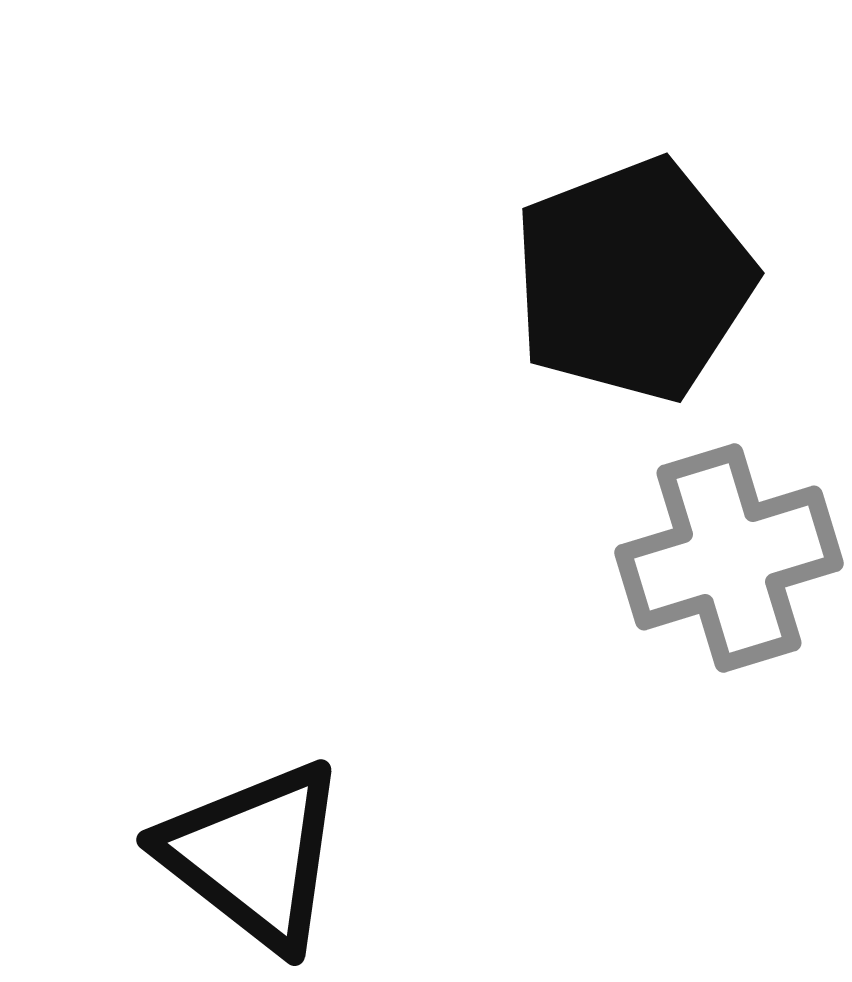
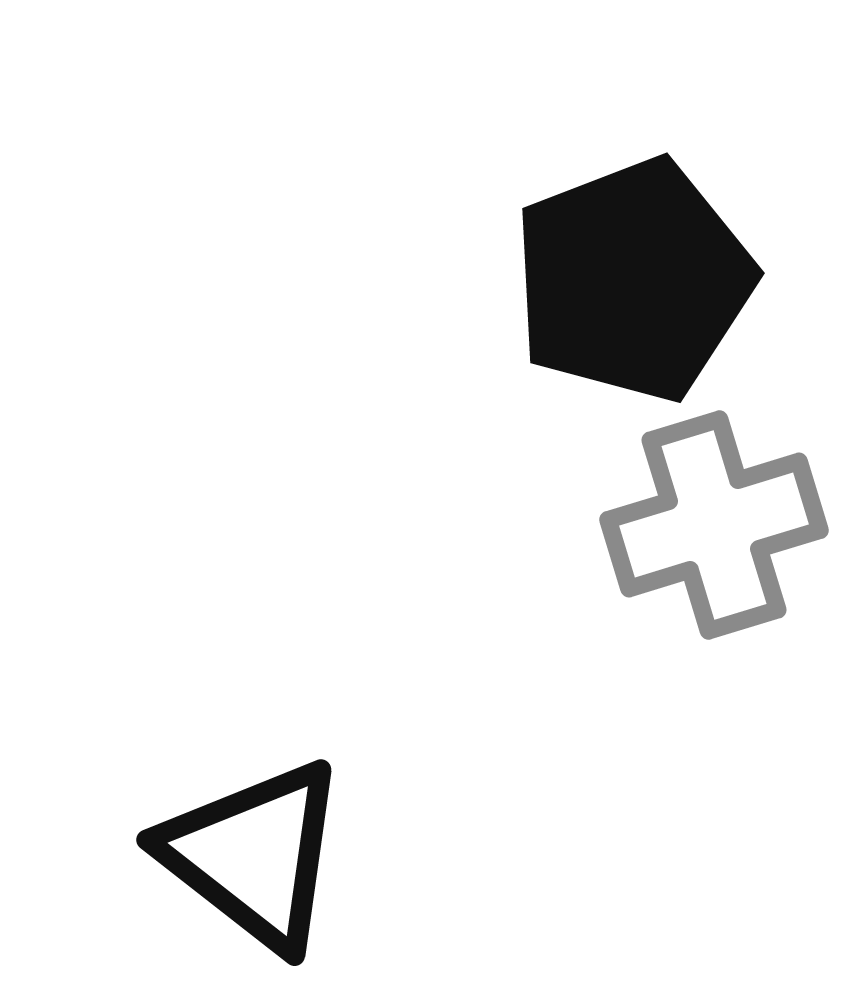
gray cross: moved 15 px left, 33 px up
